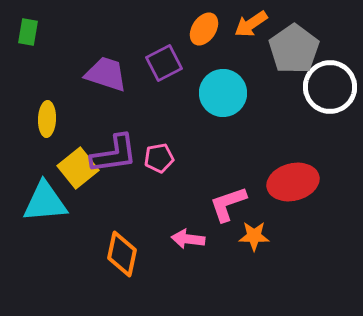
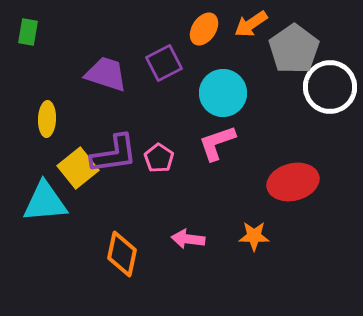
pink pentagon: rotated 28 degrees counterclockwise
pink L-shape: moved 11 px left, 61 px up
